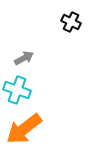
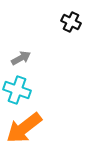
gray arrow: moved 3 px left
orange arrow: moved 1 px up
